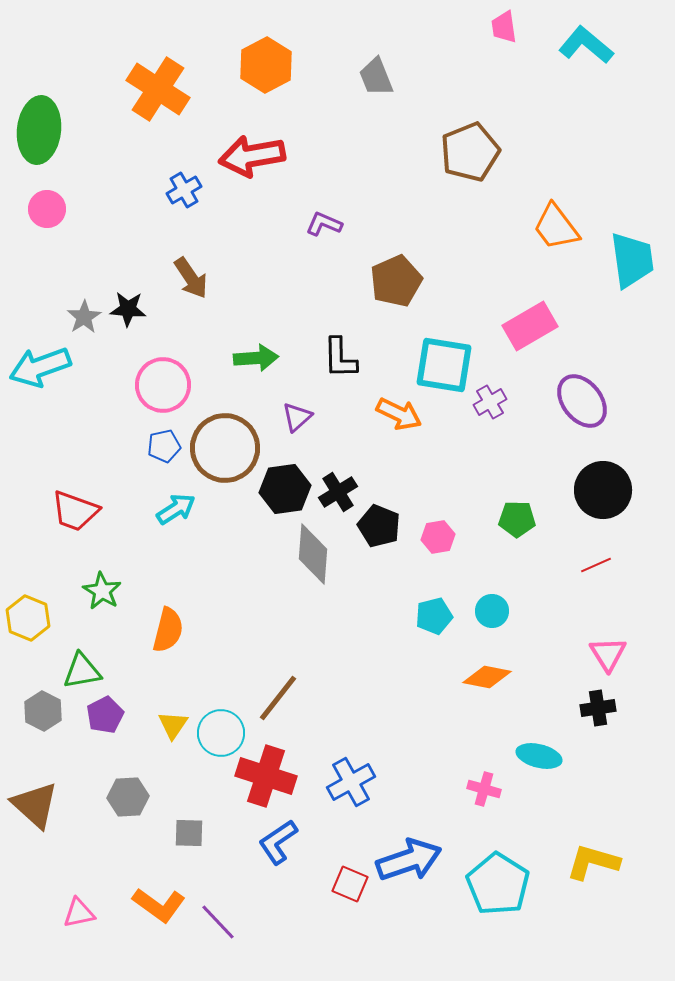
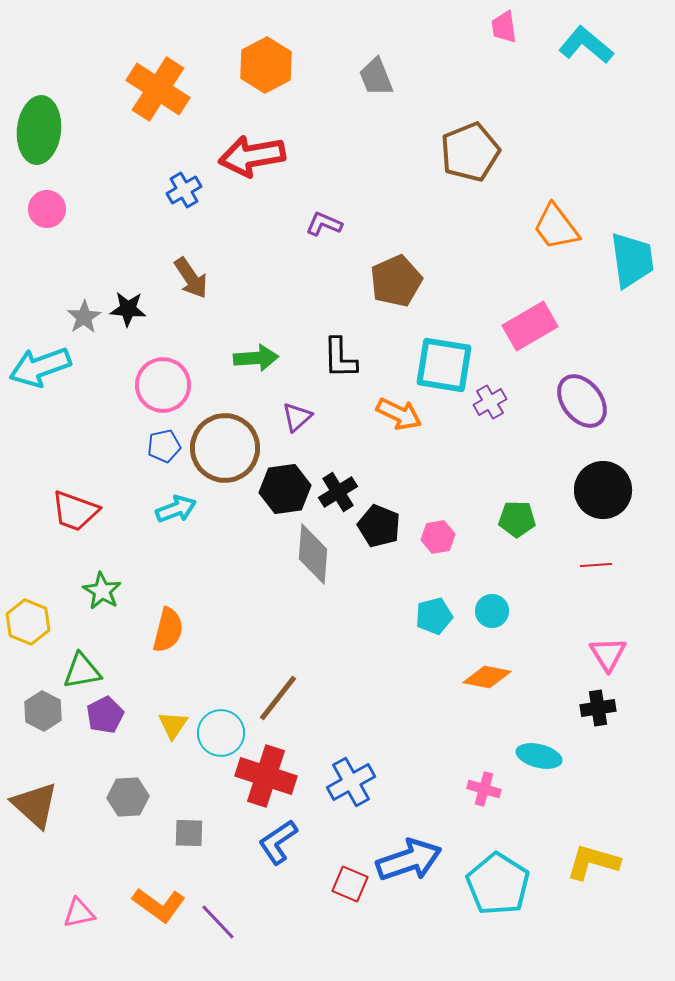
cyan arrow at (176, 509): rotated 12 degrees clockwise
red line at (596, 565): rotated 20 degrees clockwise
yellow hexagon at (28, 618): moved 4 px down
